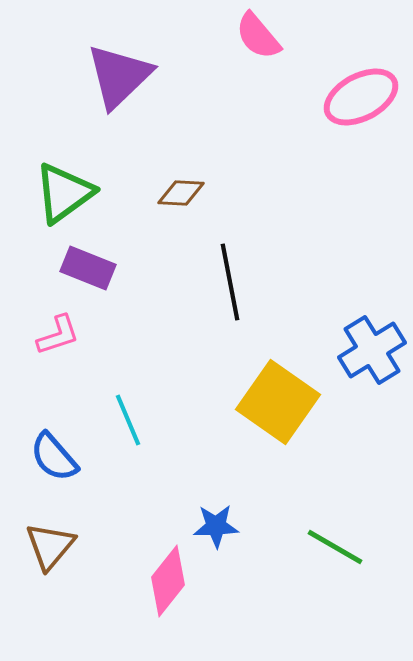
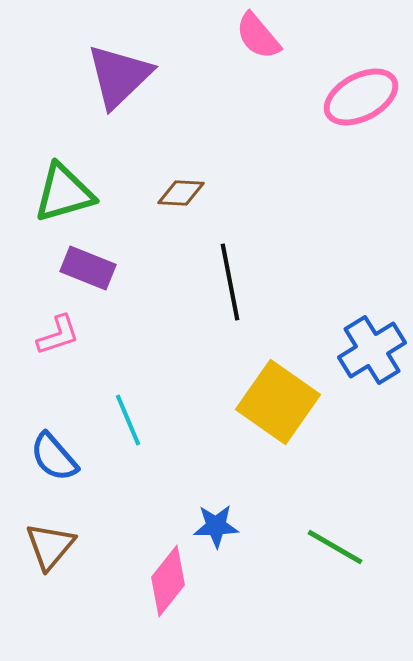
green triangle: rotated 20 degrees clockwise
